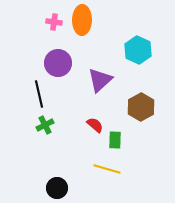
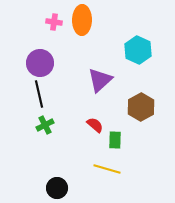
purple circle: moved 18 px left
